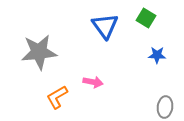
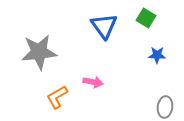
blue triangle: moved 1 px left
